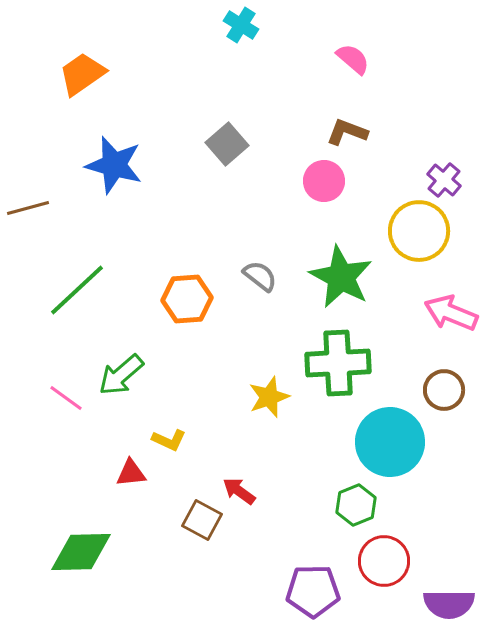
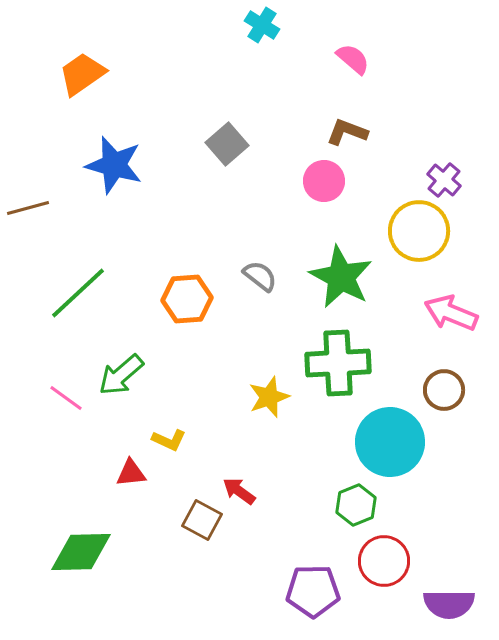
cyan cross: moved 21 px right
green line: moved 1 px right, 3 px down
